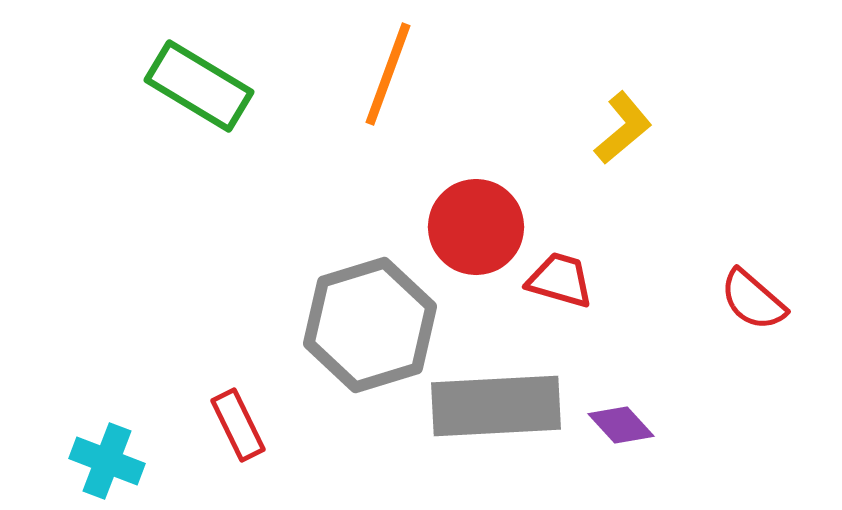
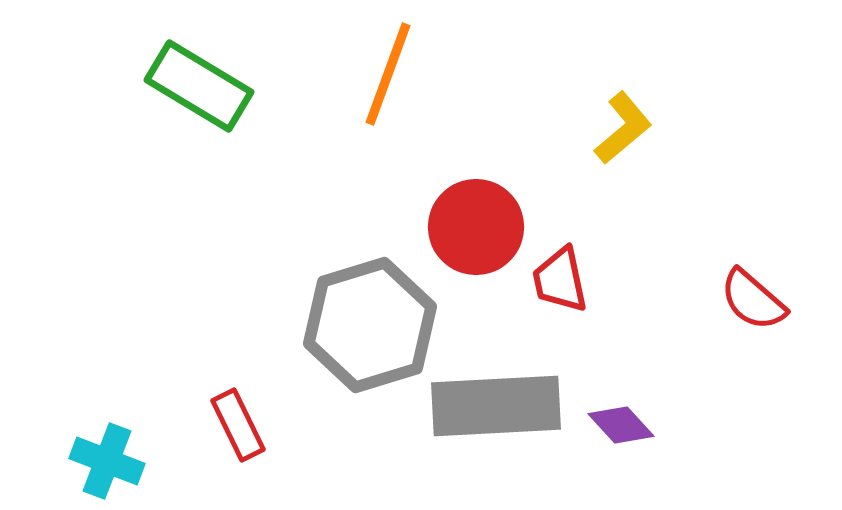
red trapezoid: rotated 118 degrees counterclockwise
